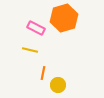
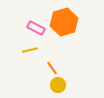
orange hexagon: moved 4 px down
yellow line: rotated 28 degrees counterclockwise
orange line: moved 9 px right, 5 px up; rotated 48 degrees counterclockwise
